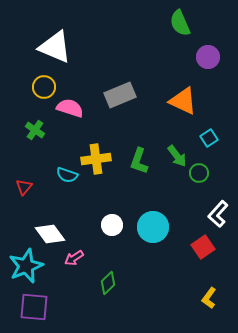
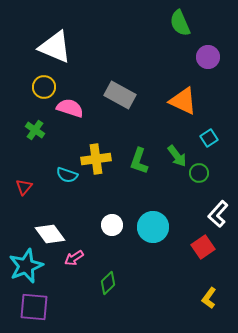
gray rectangle: rotated 52 degrees clockwise
